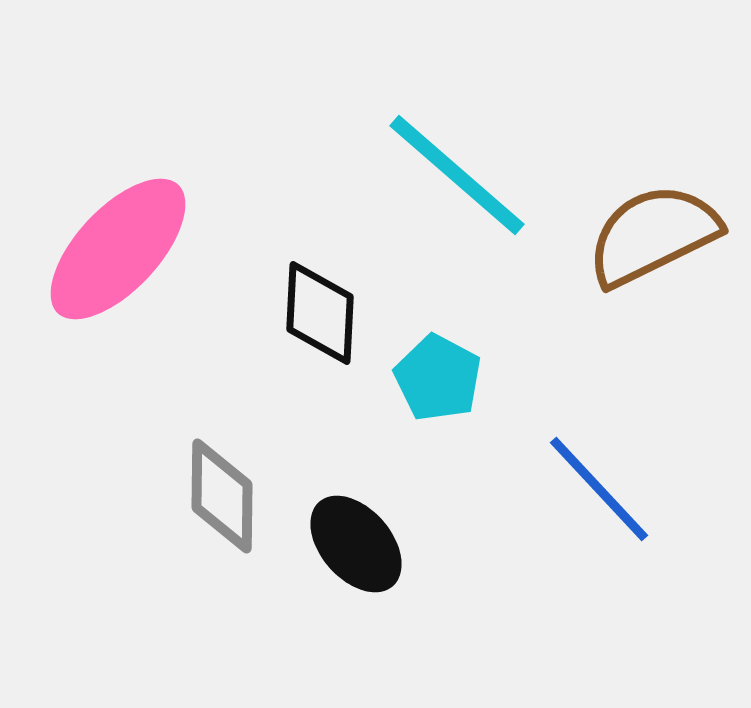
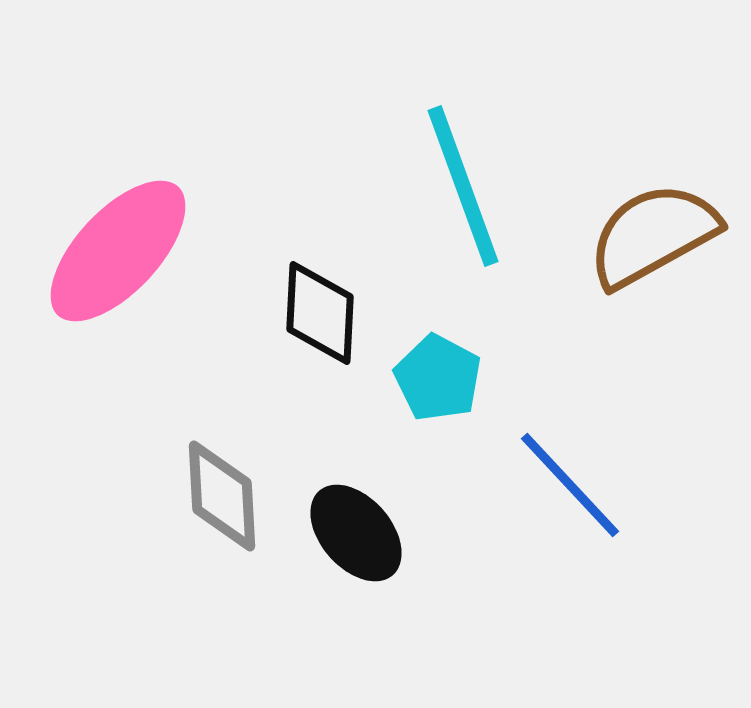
cyan line: moved 6 px right, 11 px down; rotated 29 degrees clockwise
brown semicircle: rotated 3 degrees counterclockwise
pink ellipse: moved 2 px down
blue line: moved 29 px left, 4 px up
gray diamond: rotated 4 degrees counterclockwise
black ellipse: moved 11 px up
